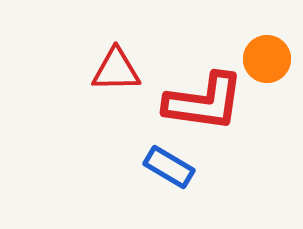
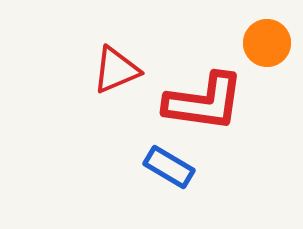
orange circle: moved 16 px up
red triangle: rotated 22 degrees counterclockwise
